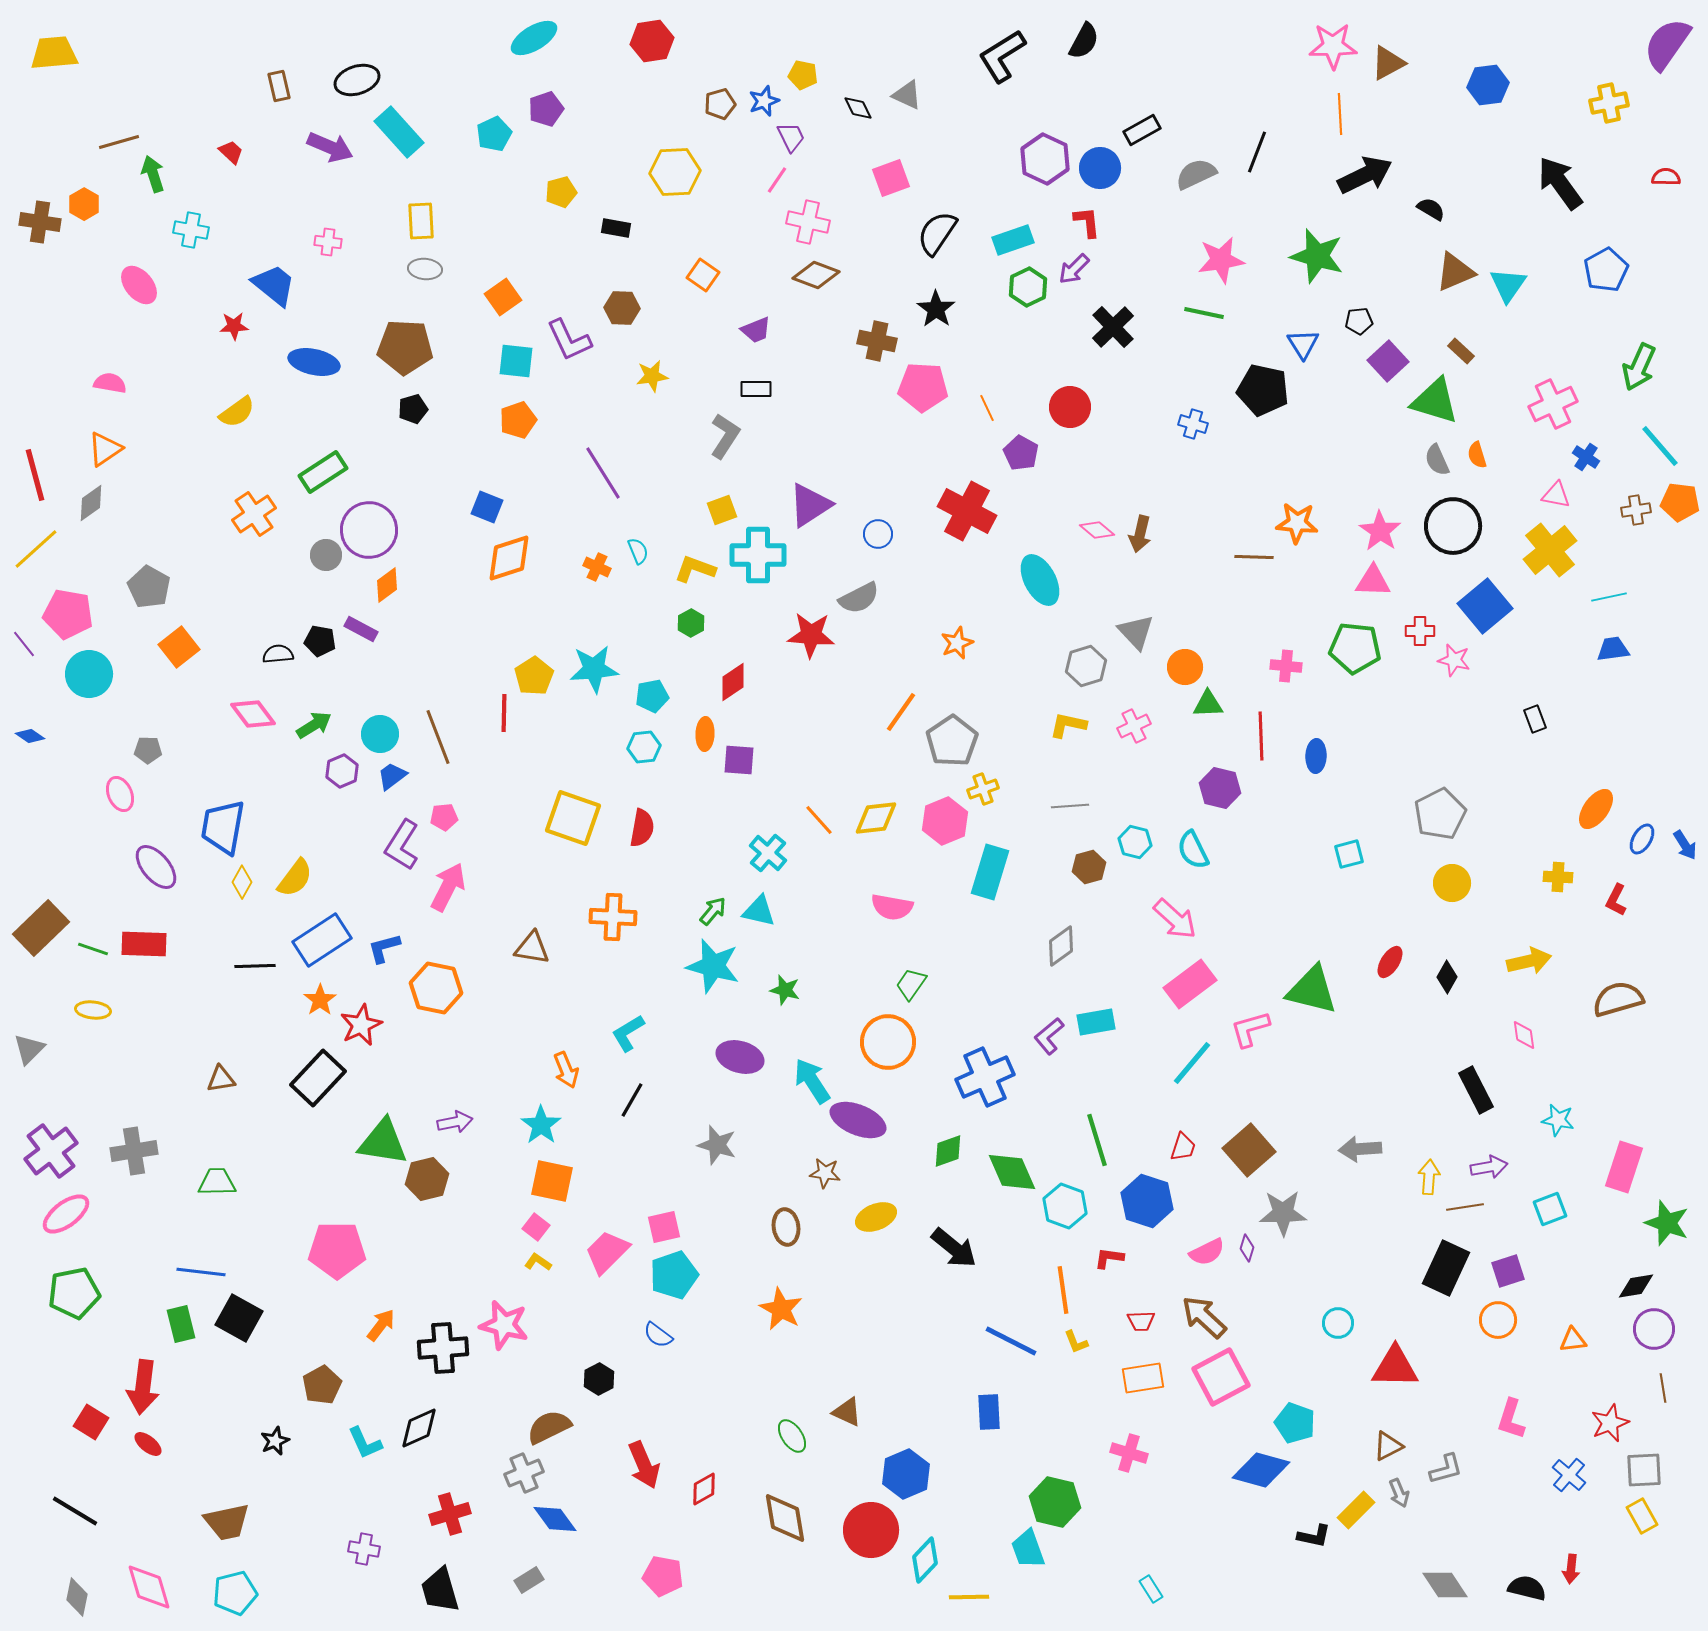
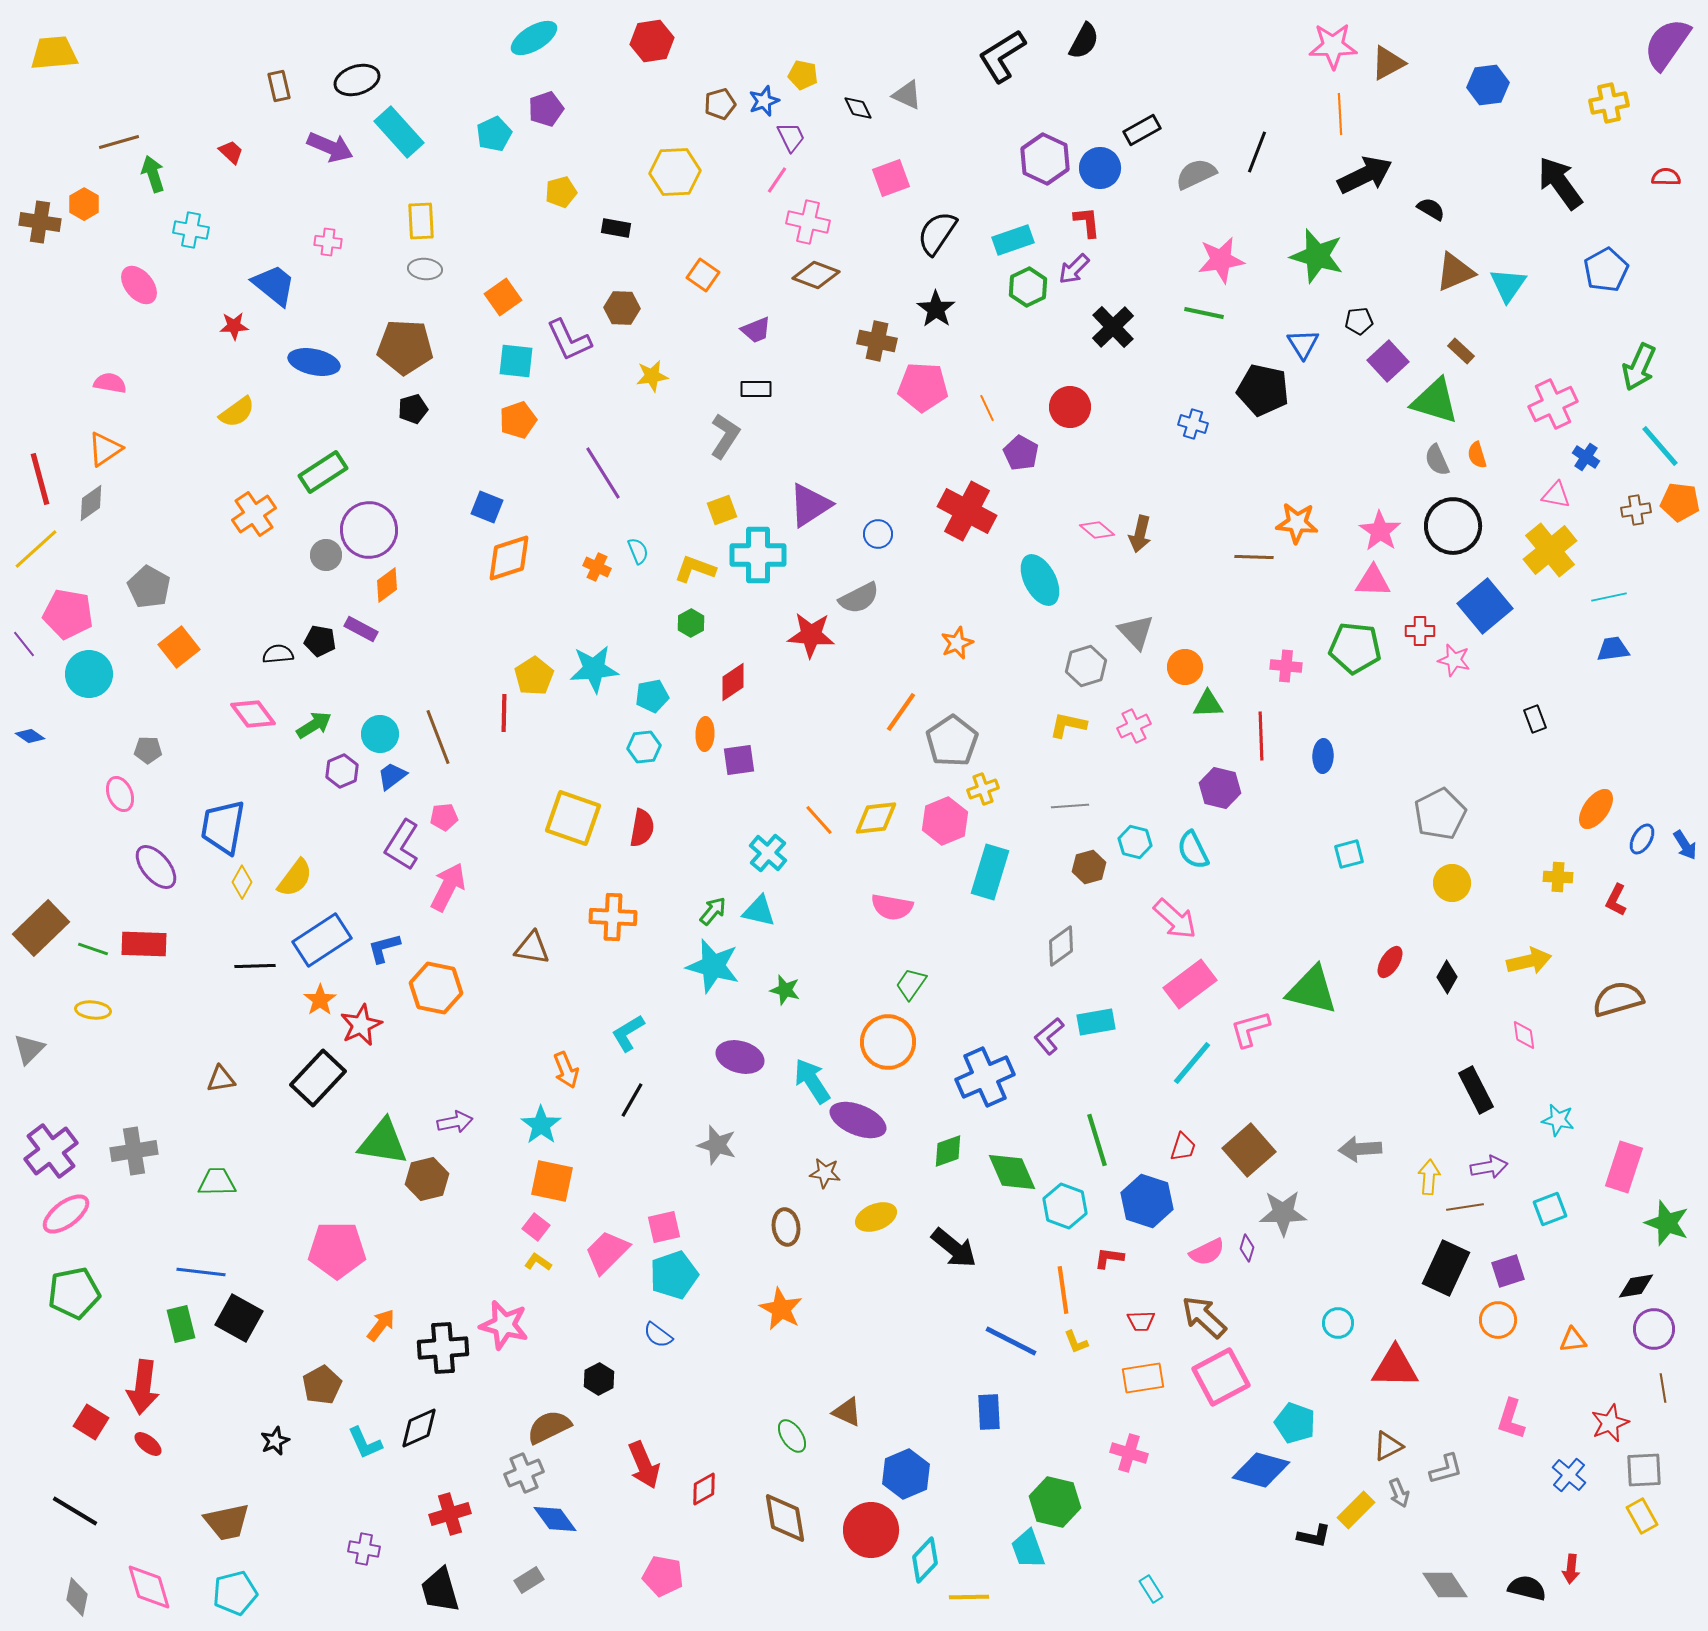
red line at (35, 475): moved 5 px right, 4 px down
blue ellipse at (1316, 756): moved 7 px right
purple square at (739, 760): rotated 12 degrees counterclockwise
